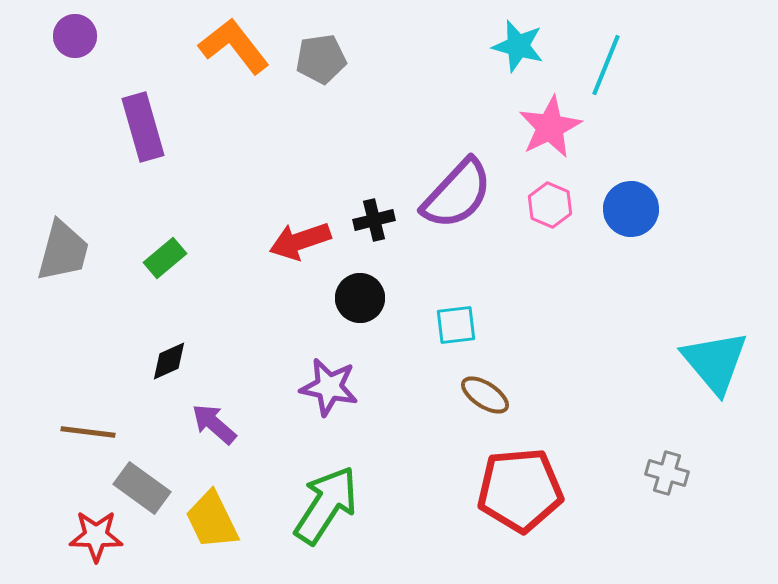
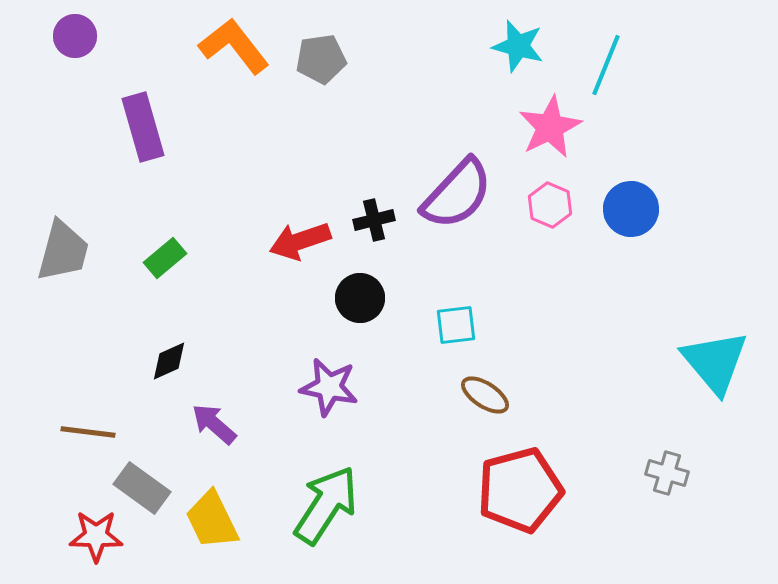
red pentagon: rotated 10 degrees counterclockwise
